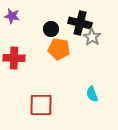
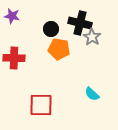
cyan semicircle: rotated 28 degrees counterclockwise
